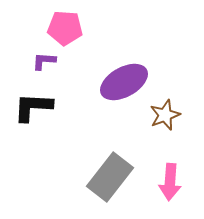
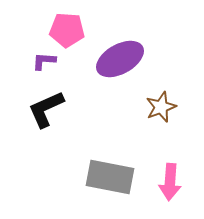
pink pentagon: moved 2 px right, 2 px down
purple ellipse: moved 4 px left, 23 px up
black L-shape: moved 13 px right, 2 px down; rotated 27 degrees counterclockwise
brown star: moved 4 px left, 8 px up
gray rectangle: rotated 63 degrees clockwise
